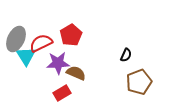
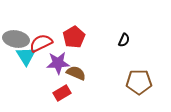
red pentagon: moved 3 px right, 2 px down
gray ellipse: rotated 75 degrees clockwise
black semicircle: moved 2 px left, 15 px up
brown pentagon: rotated 20 degrees clockwise
